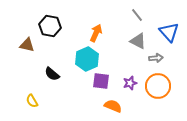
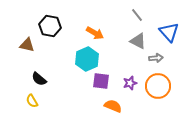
orange arrow: moved 1 px left; rotated 96 degrees clockwise
black semicircle: moved 13 px left, 5 px down
